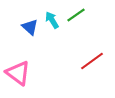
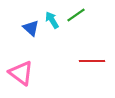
blue triangle: moved 1 px right, 1 px down
red line: rotated 35 degrees clockwise
pink triangle: moved 3 px right
